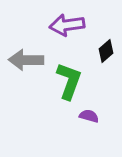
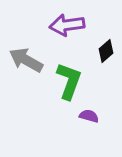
gray arrow: rotated 28 degrees clockwise
